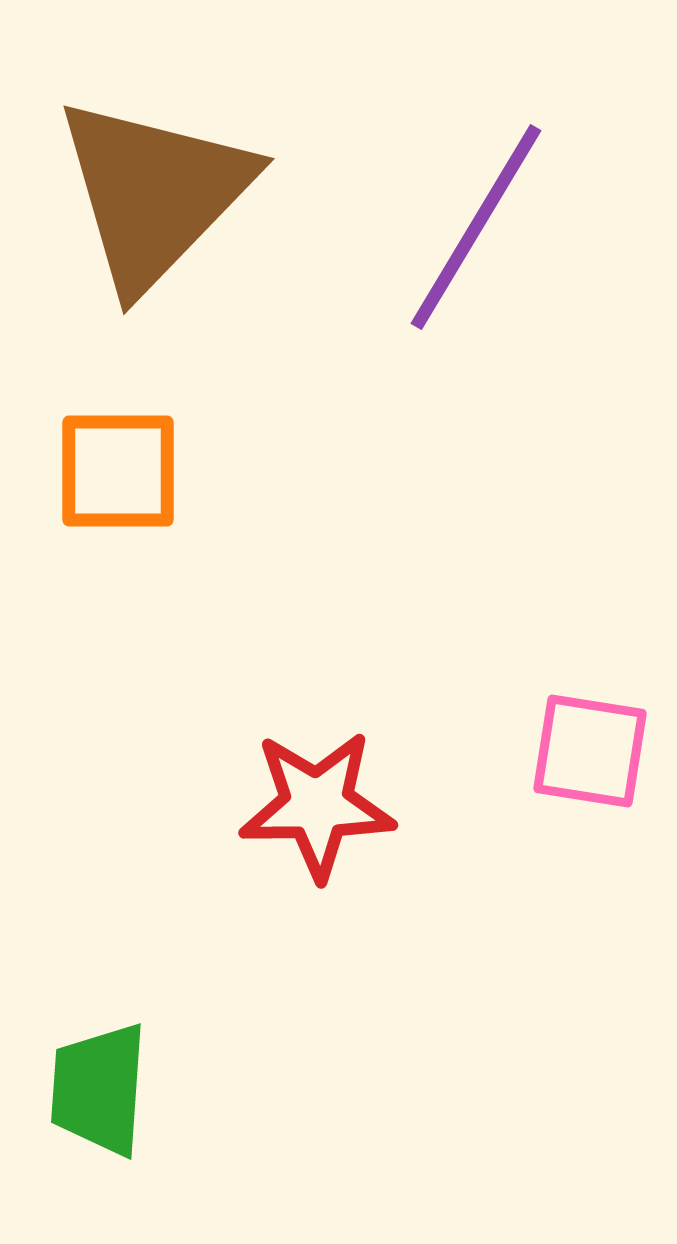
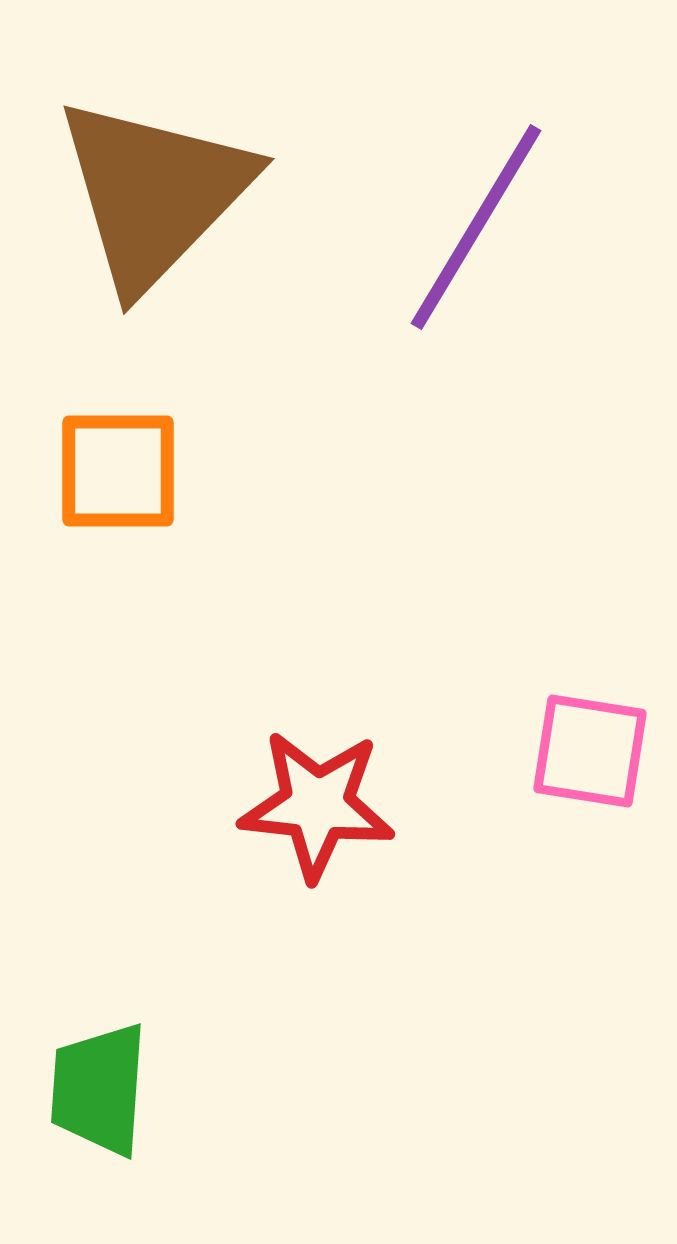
red star: rotated 7 degrees clockwise
